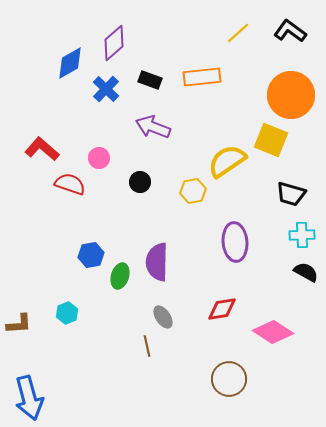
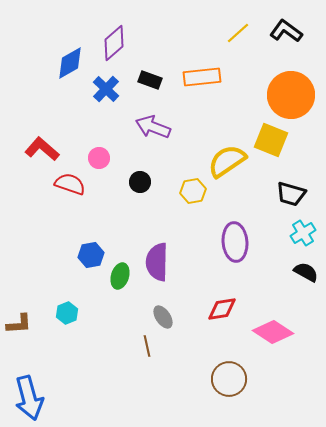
black L-shape: moved 4 px left
cyan cross: moved 1 px right, 2 px up; rotated 30 degrees counterclockwise
